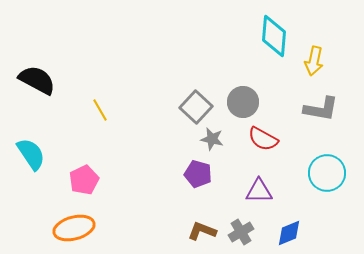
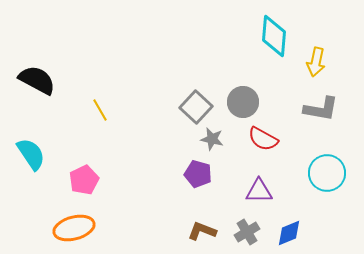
yellow arrow: moved 2 px right, 1 px down
gray cross: moved 6 px right
